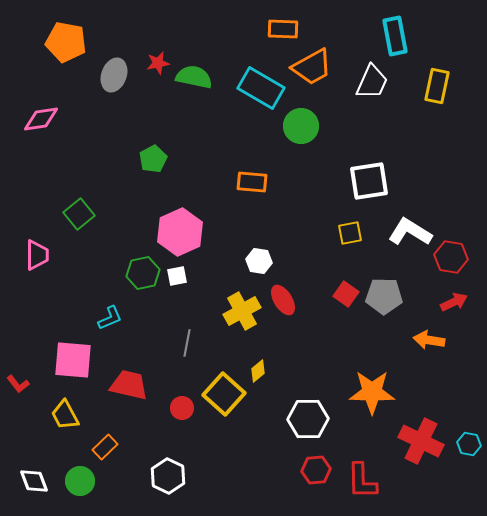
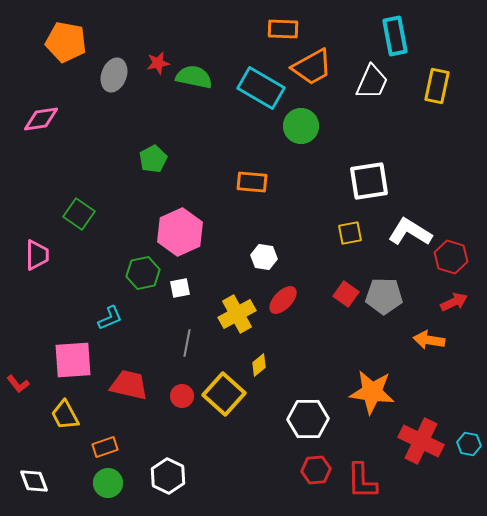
green square at (79, 214): rotated 16 degrees counterclockwise
red hexagon at (451, 257): rotated 8 degrees clockwise
white hexagon at (259, 261): moved 5 px right, 4 px up
white square at (177, 276): moved 3 px right, 12 px down
red ellipse at (283, 300): rotated 76 degrees clockwise
yellow cross at (242, 311): moved 5 px left, 3 px down
pink square at (73, 360): rotated 9 degrees counterclockwise
yellow diamond at (258, 371): moved 1 px right, 6 px up
orange star at (372, 392): rotated 6 degrees clockwise
red circle at (182, 408): moved 12 px up
orange rectangle at (105, 447): rotated 25 degrees clockwise
green circle at (80, 481): moved 28 px right, 2 px down
